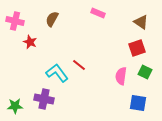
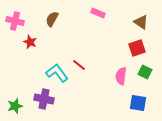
green star: rotated 14 degrees counterclockwise
